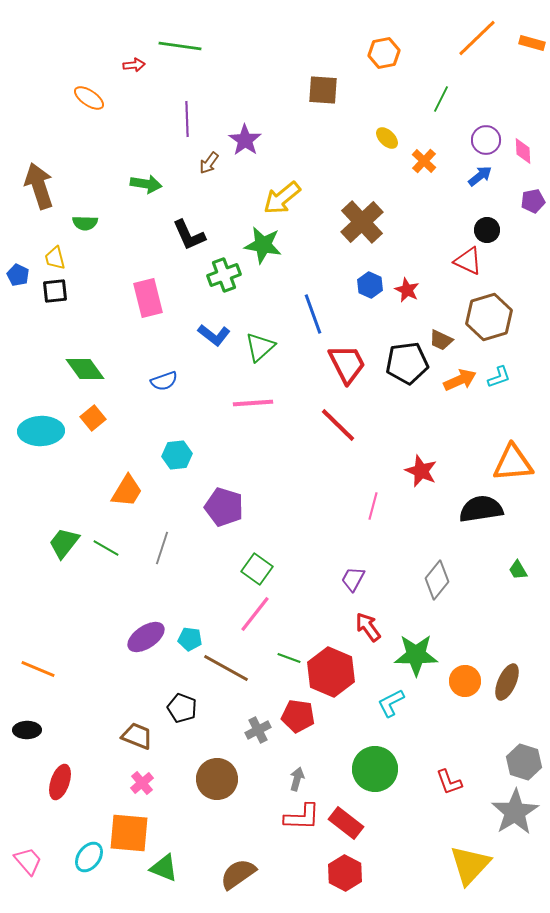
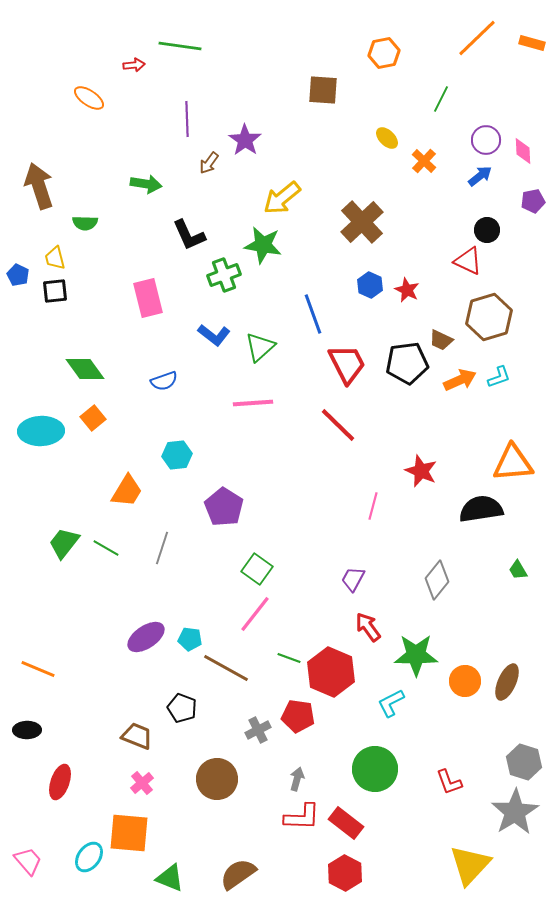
purple pentagon at (224, 507): rotated 15 degrees clockwise
green triangle at (164, 868): moved 6 px right, 10 px down
